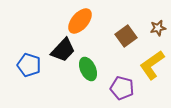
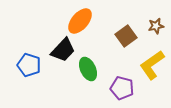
brown star: moved 2 px left, 2 px up
